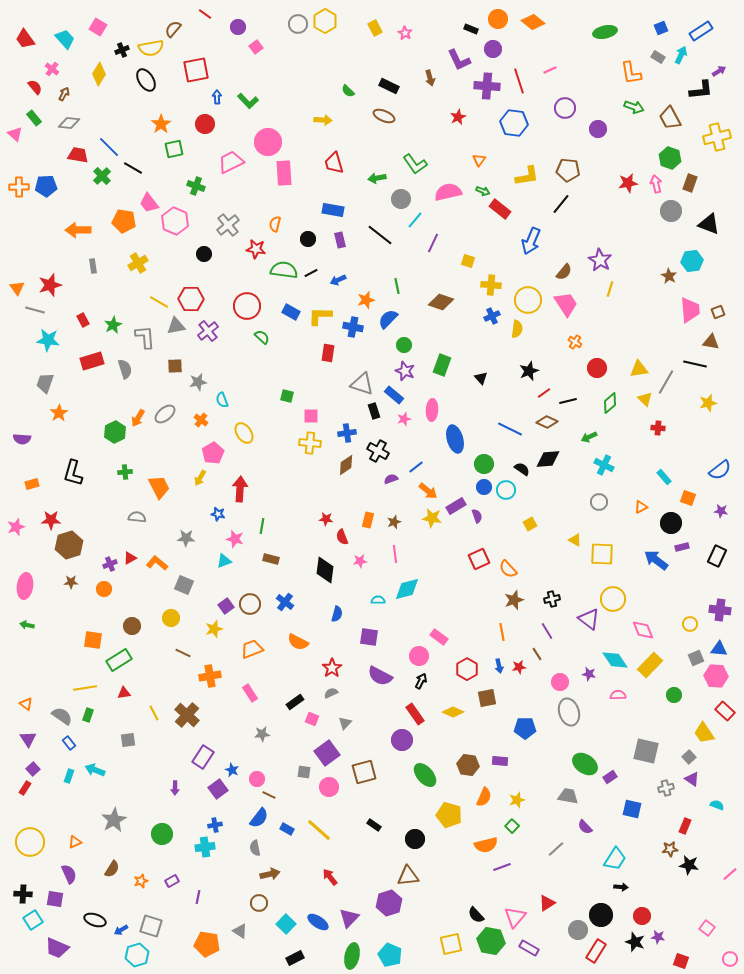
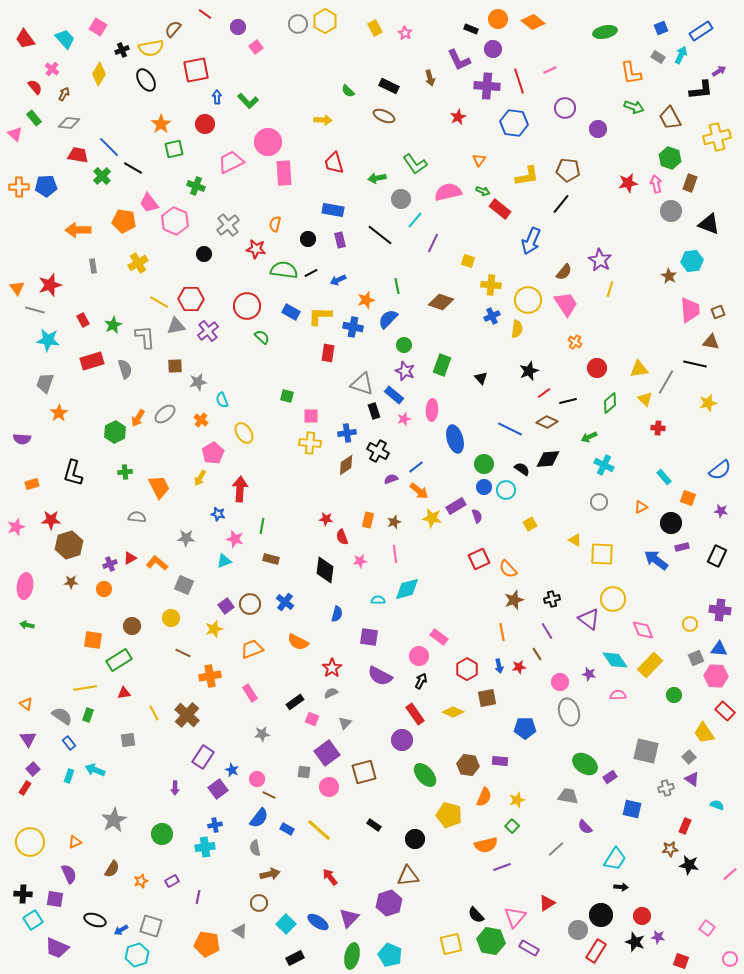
orange arrow at (428, 491): moved 9 px left
